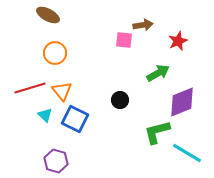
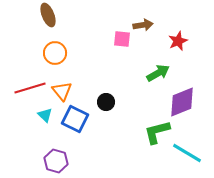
brown ellipse: rotated 40 degrees clockwise
pink square: moved 2 px left, 1 px up
black circle: moved 14 px left, 2 px down
